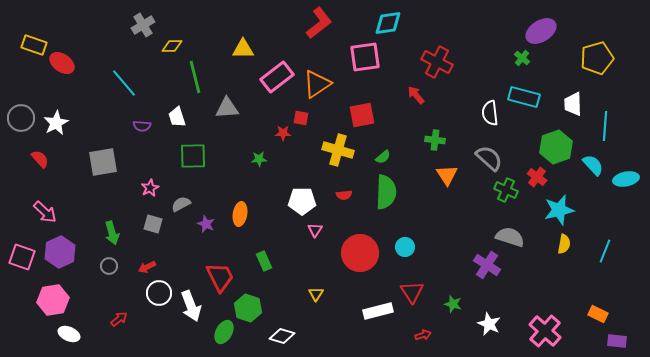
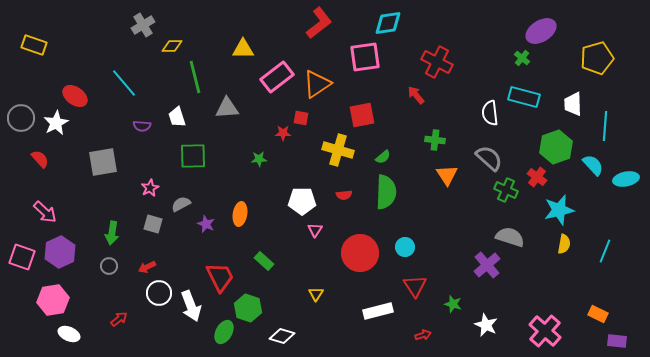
red ellipse at (62, 63): moved 13 px right, 33 px down
green arrow at (112, 233): rotated 25 degrees clockwise
green rectangle at (264, 261): rotated 24 degrees counterclockwise
purple cross at (487, 265): rotated 16 degrees clockwise
red triangle at (412, 292): moved 3 px right, 6 px up
white star at (489, 324): moved 3 px left, 1 px down
